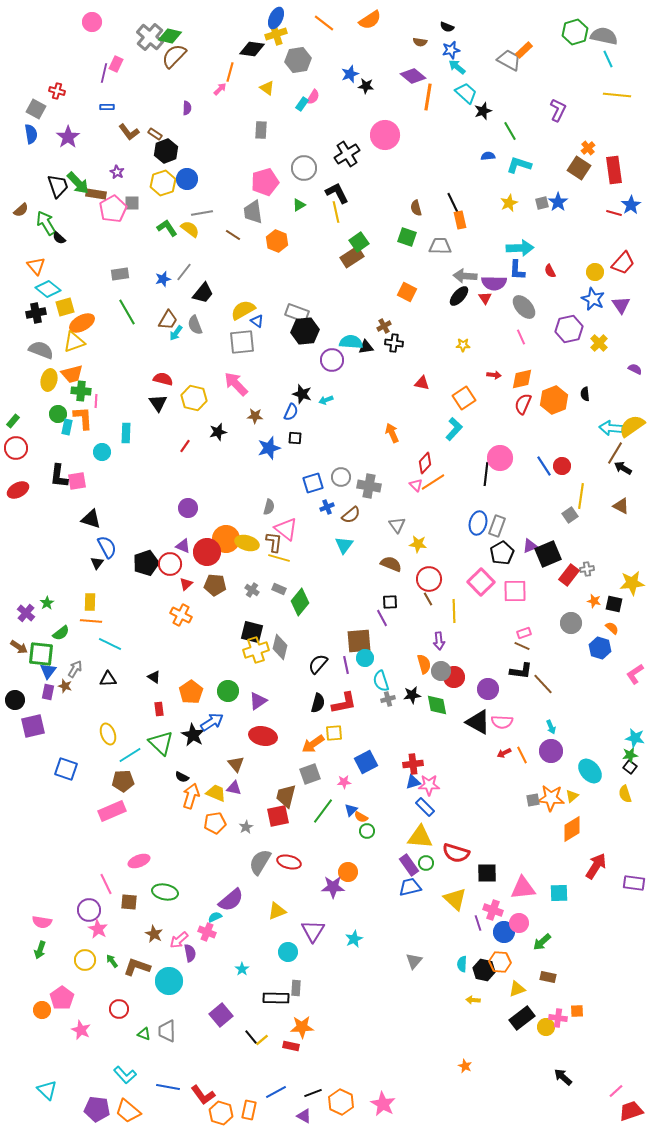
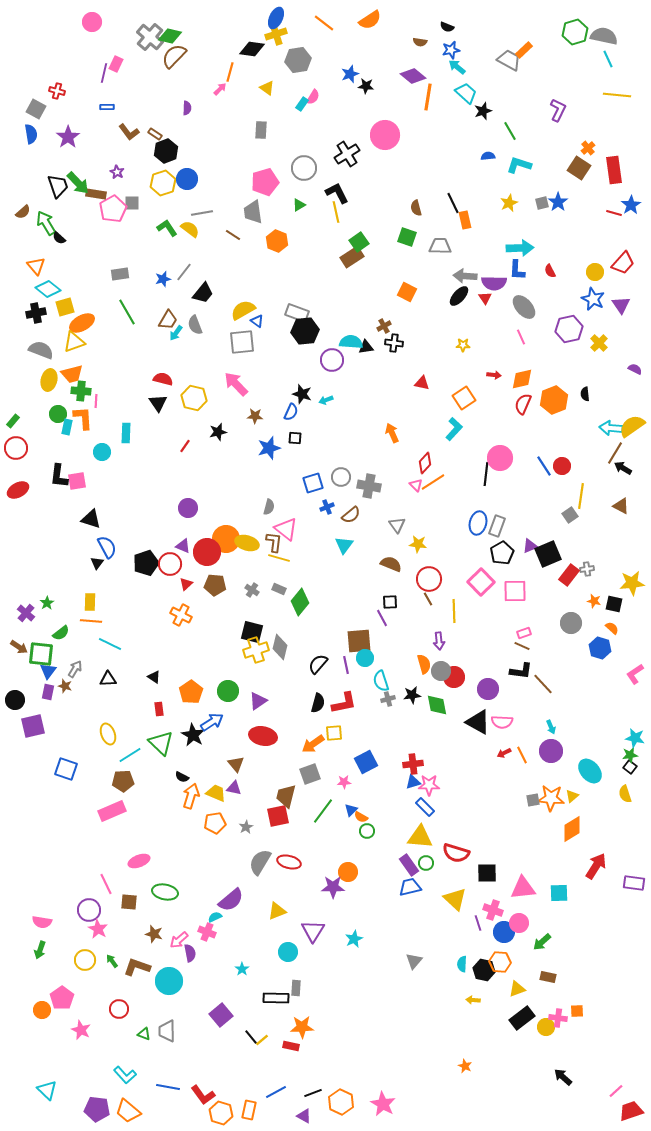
brown semicircle at (21, 210): moved 2 px right, 2 px down
orange rectangle at (460, 220): moved 5 px right
brown star at (154, 934): rotated 12 degrees counterclockwise
